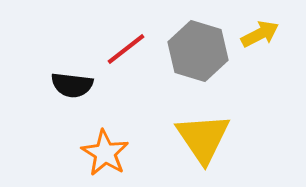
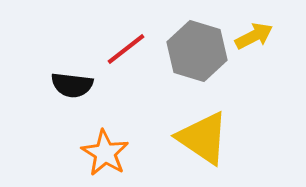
yellow arrow: moved 6 px left, 2 px down
gray hexagon: moved 1 px left
yellow triangle: rotated 22 degrees counterclockwise
